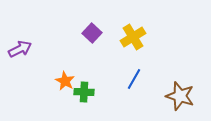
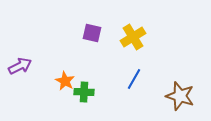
purple square: rotated 30 degrees counterclockwise
purple arrow: moved 17 px down
